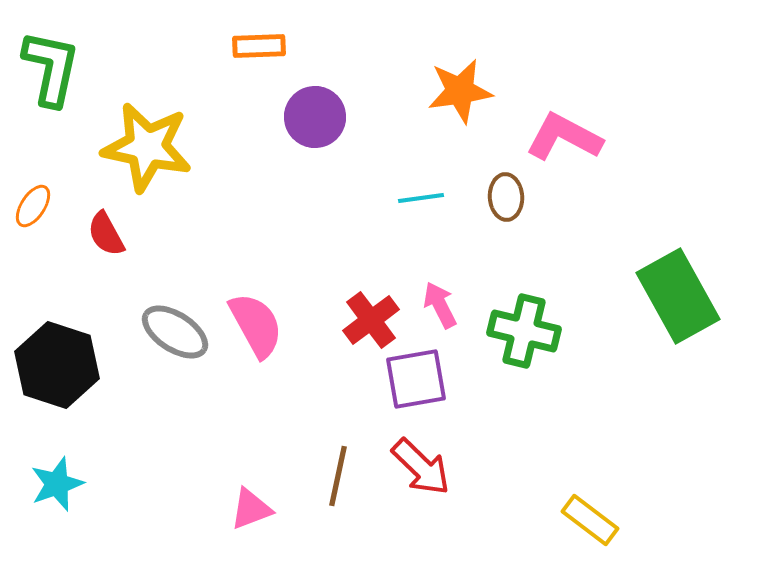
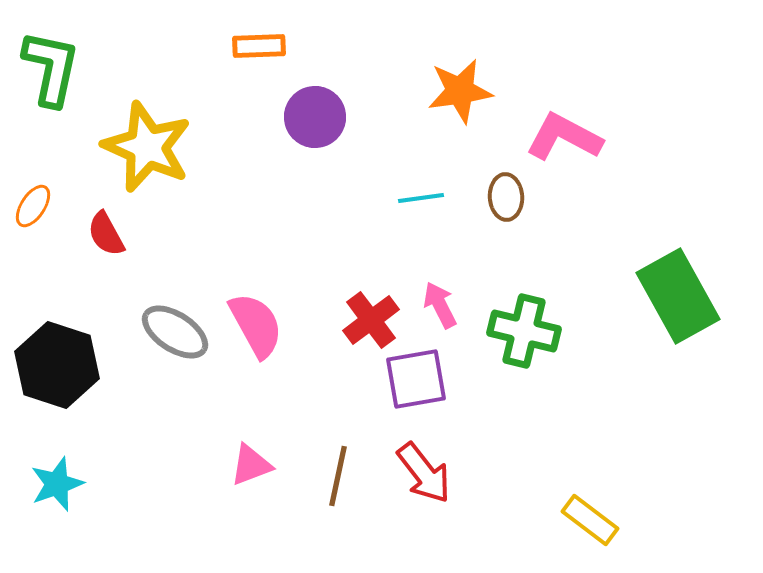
yellow star: rotated 12 degrees clockwise
red arrow: moved 3 px right, 6 px down; rotated 8 degrees clockwise
pink triangle: moved 44 px up
